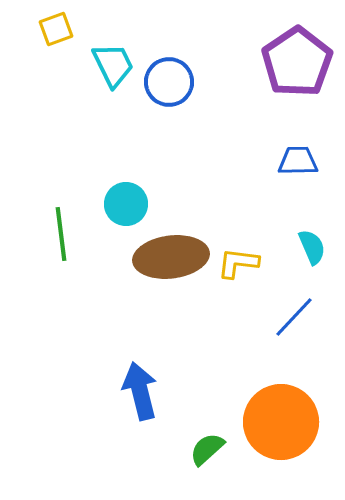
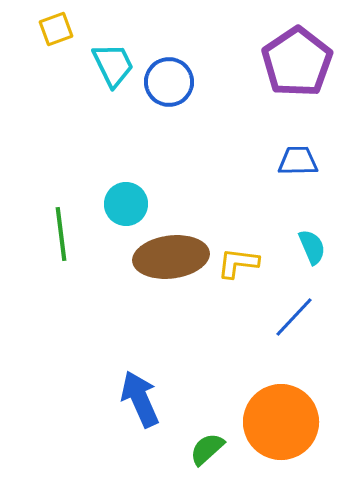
blue arrow: moved 8 px down; rotated 10 degrees counterclockwise
